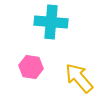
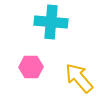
pink hexagon: rotated 10 degrees counterclockwise
